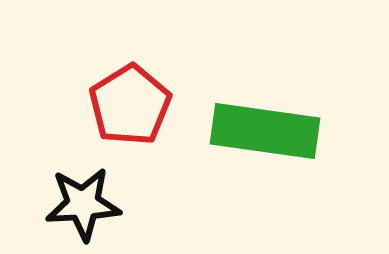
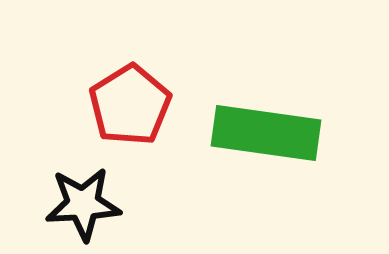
green rectangle: moved 1 px right, 2 px down
